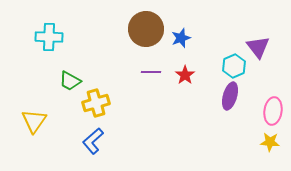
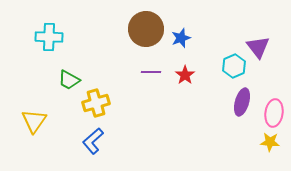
green trapezoid: moved 1 px left, 1 px up
purple ellipse: moved 12 px right, 6 px down
pink ellipse: moved 1 px right, 2 px down
